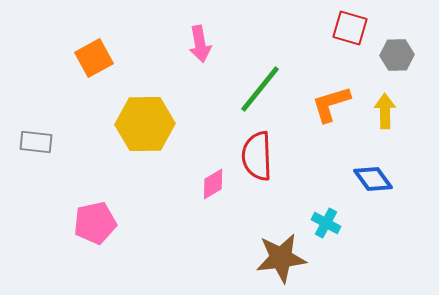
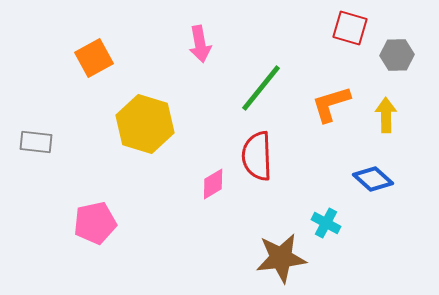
green line: moved 1 px right, 1 px up
yellow arrow: moved 1 px right, 4 px down
yellow hexagon: rotated 18 degrees clockwise
blue diamond: rotated 12 degrees counterclockwise
